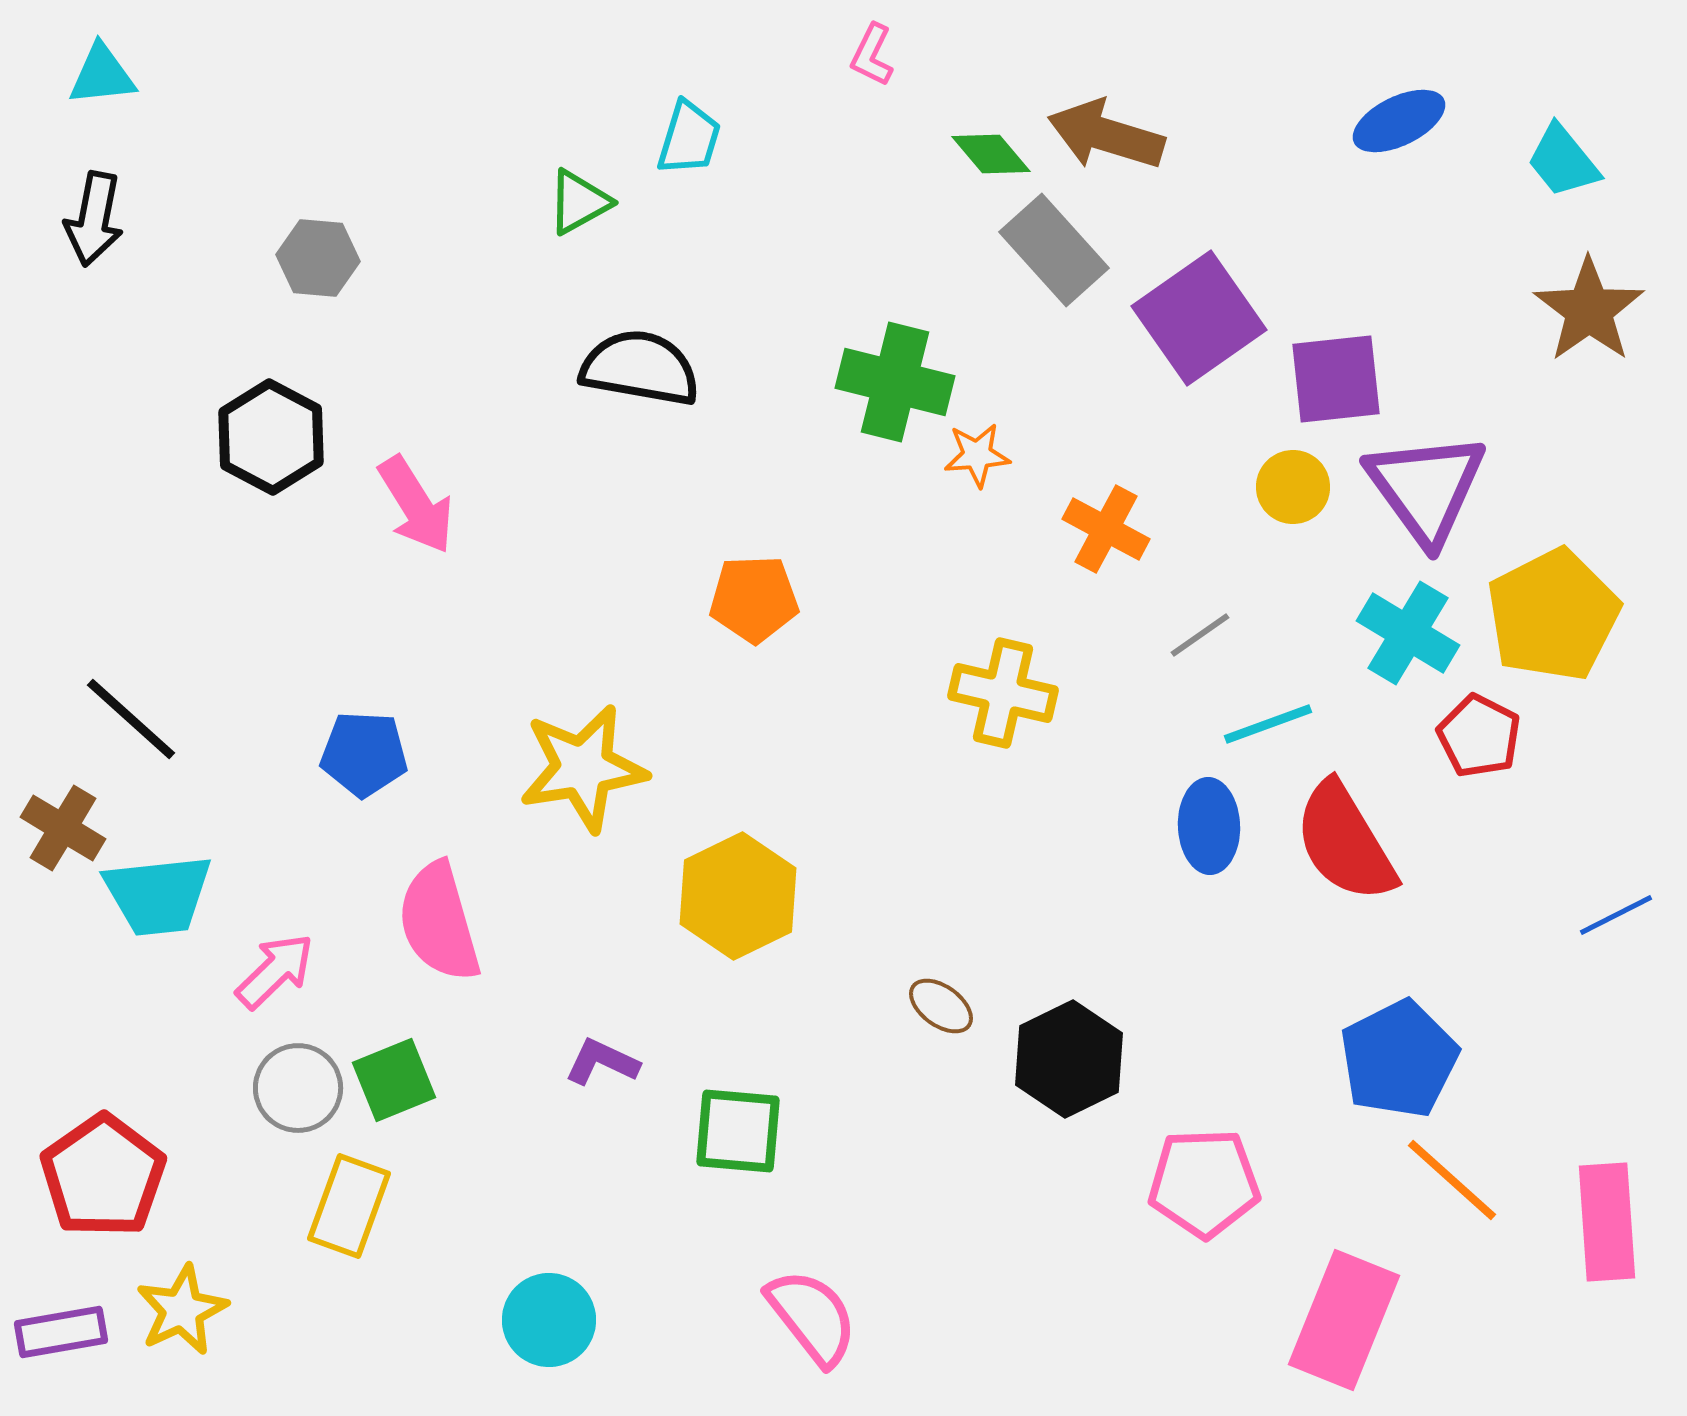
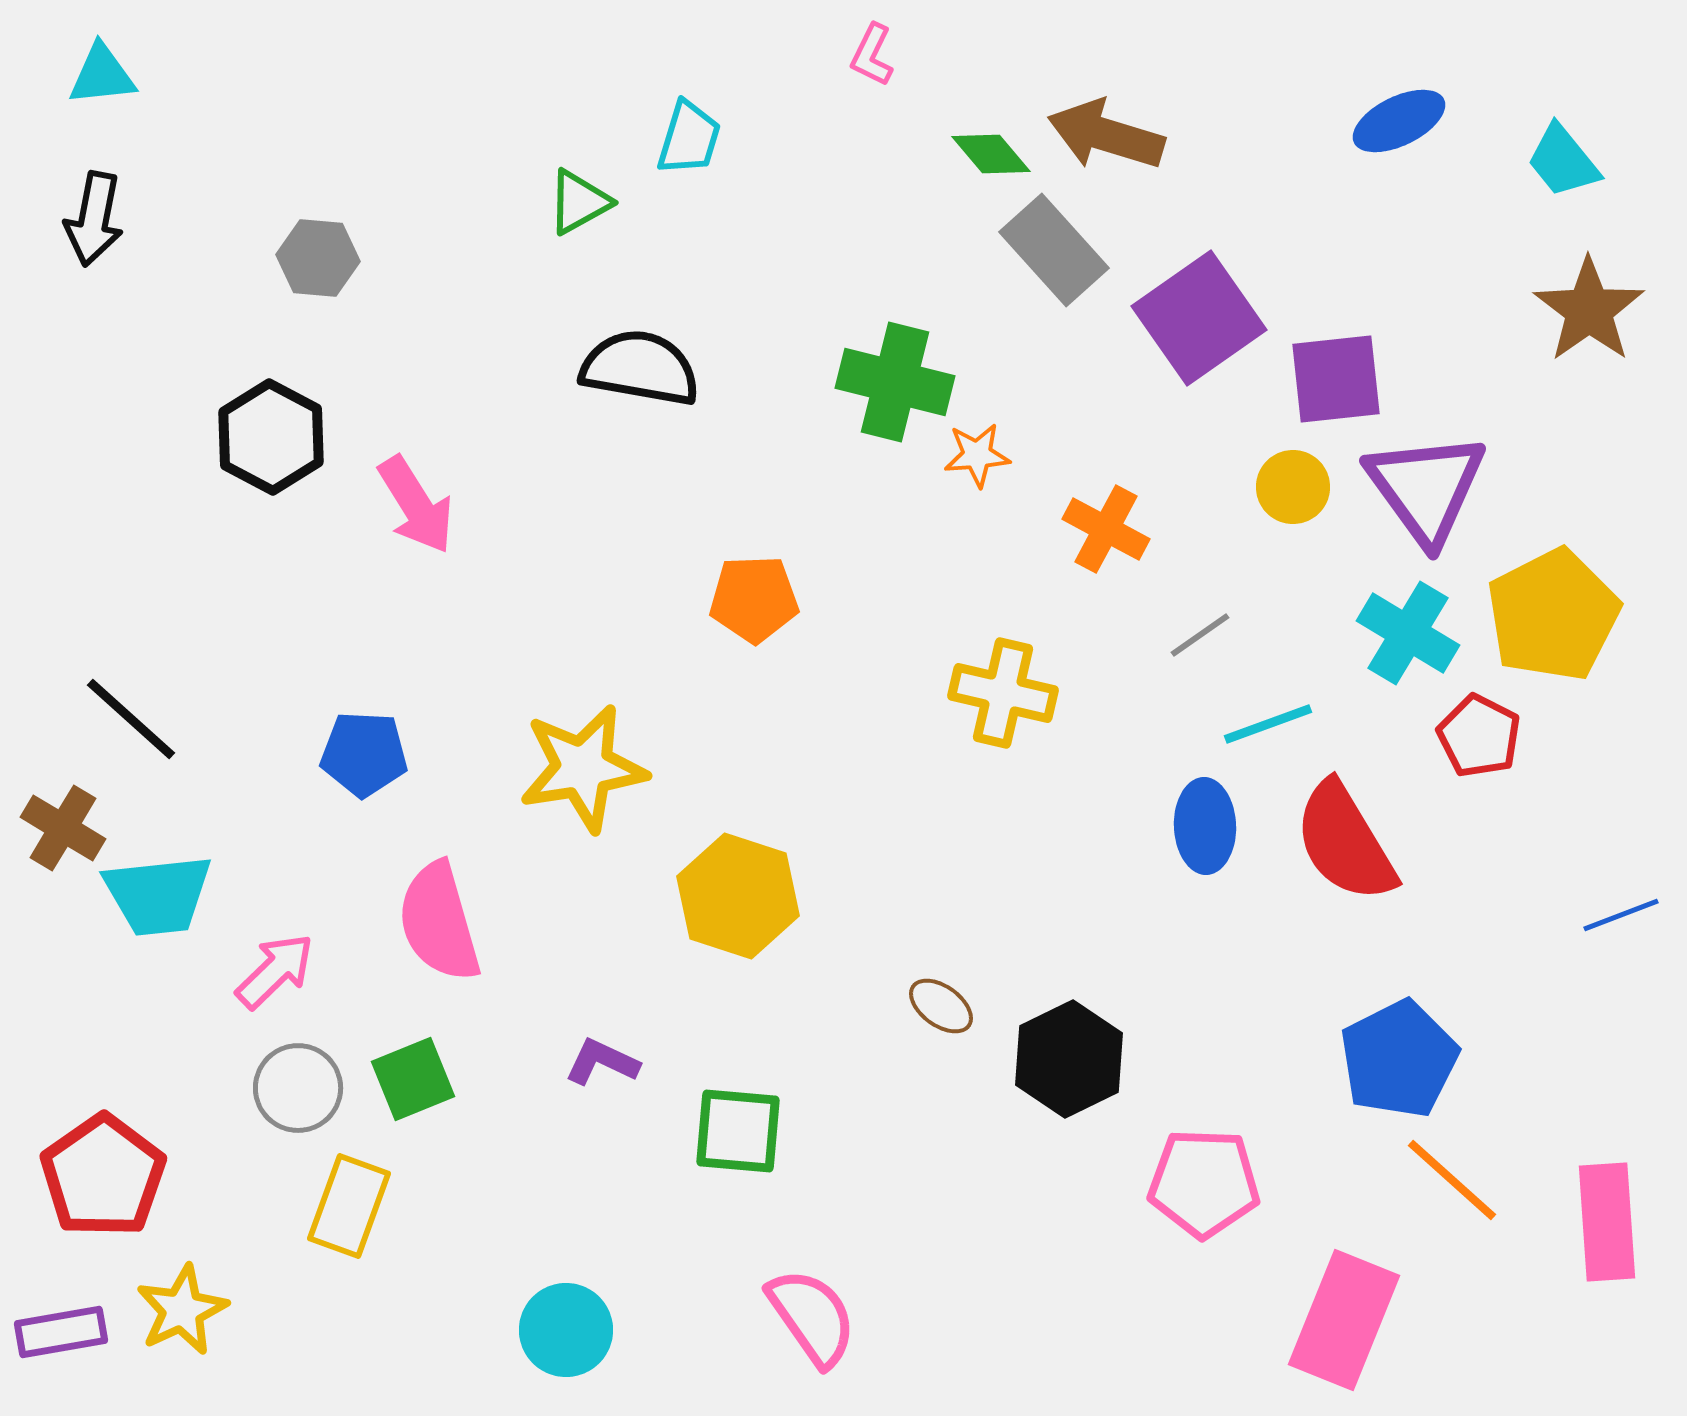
blue ellipse at (1209, 826): moved 4 px left
yellow hexagon at (738, 896): rotated 16 degrees counterclockwise
blue line at (1616, 915): moved 5 px right; rotated 6 degrees clockwise
green square at (394, 1080): moved 19 px right, 1 px up
pink pentagon at (1204, 1183): rotated 4 degrees clockwise
pink semicircle at (812, 1317): rotated 3 degrees clockwise
cyan circle at (549, 1320): moved 17 px right, 10 px down
